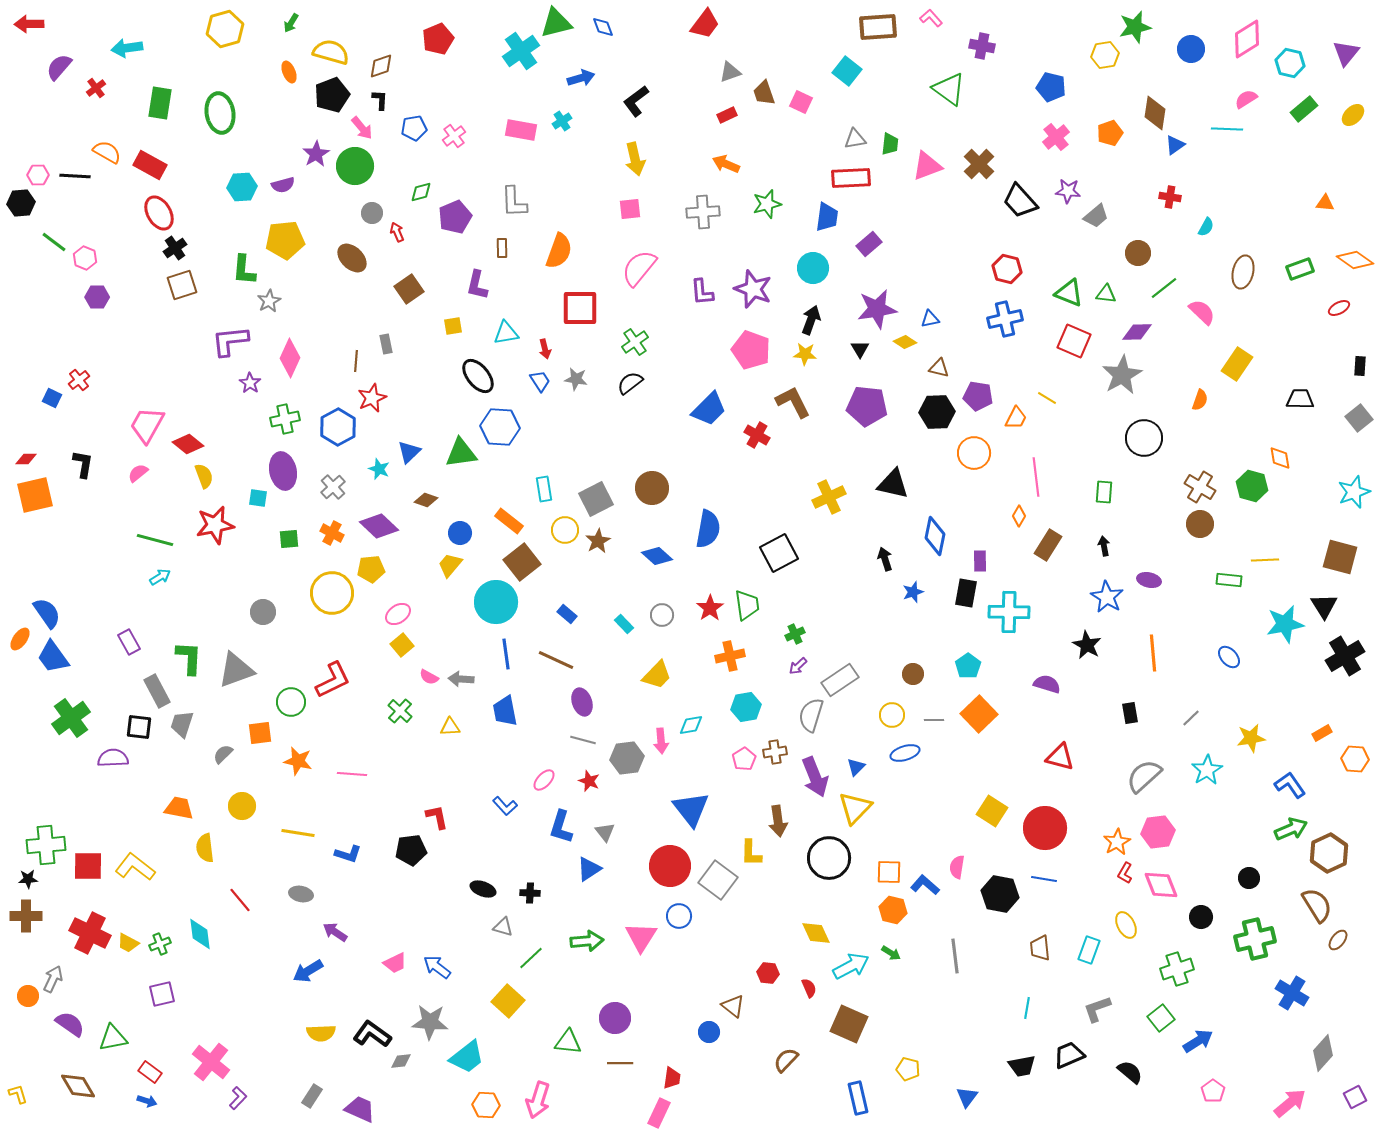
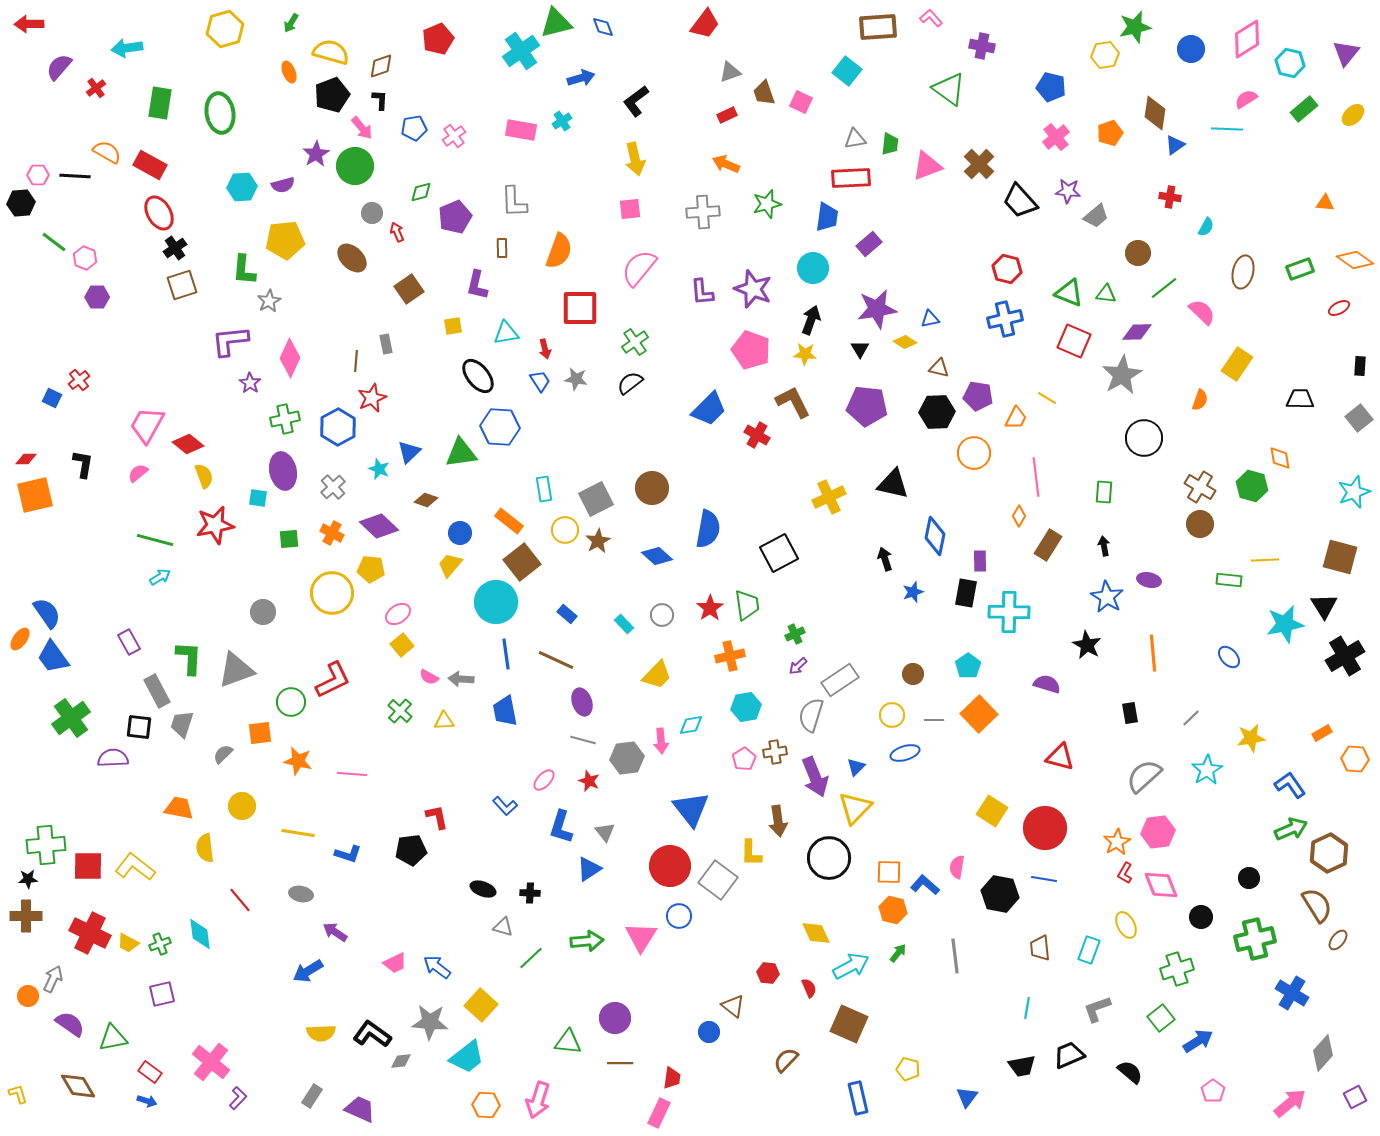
yellow pentagon at (371, 569): rotated 12 degrees clockwise
yellow triangle at (450, 727): moved 6 px left, 6 px up
green arrow at (891, 953): moved 7 px right; rotated 84 degrees counterclockwise
yellow square at (508, 1001): moved 27 px left, 4 px down
